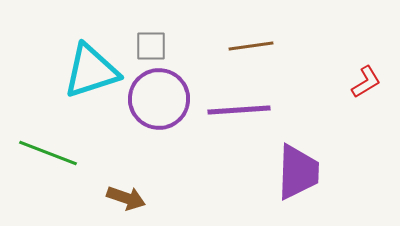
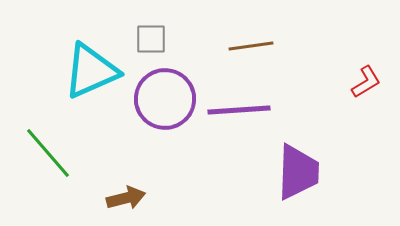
gray square: moved 7 px up
cyan triangle: rotated 6 degrees counterclockwise
purple circle: moved 6 px right
green line: rotated 28 degrees clockwise
brown arrow: rotated 33 degrees counterclockwise
